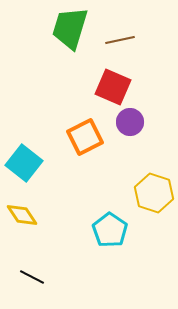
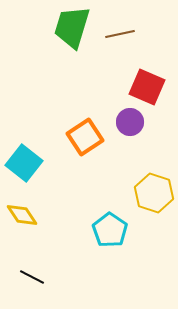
green trapezoid: moved 2 px right, 1 px up
brown line: moved 6 px up
red square: moved 34 px right
orange square: rotated 6 degrees counterclockwise
